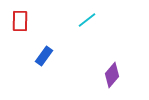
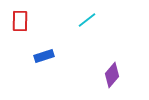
blue rectangle: rotated 36 degrees clockwise
